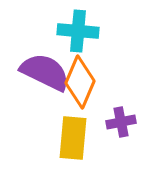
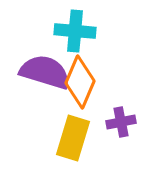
cyan cross: moved 3 px left
purple semicircle: rotated 9 degrees counterclockwise
yellow rectangle: rotated 12 degrees clockwise
